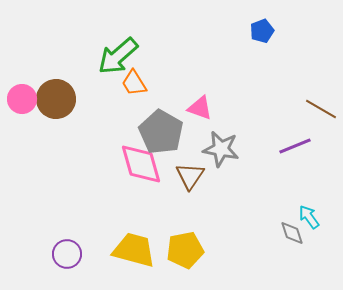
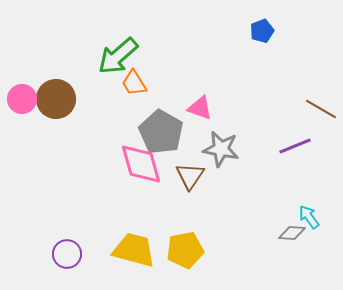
gray diamond: rotated 68 degrees counterclockwise
